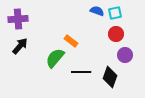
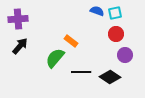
black diamond: rotated 75 degrees counterclockwise
